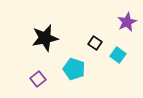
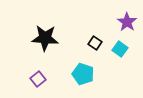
purple star: rotated 12 degrees counterclockwise
black star: rotated 16 degrees clockwise
cyan square: moved 2 px right, 6 px up
cyan pentagon: moved 9 px right, 5 px down
